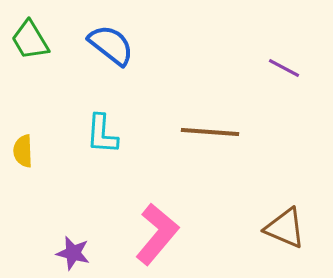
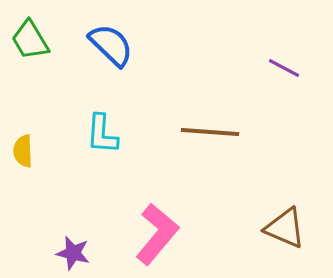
blue semicircle: rotated 6 degrees clockwise
